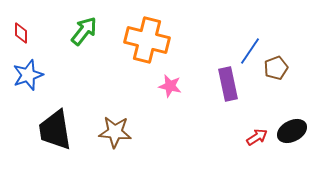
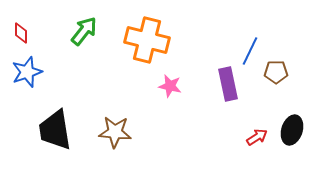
blue line: rotated 8 degrees counterclockwise
brown pentagon: moved 4 px down; rotated 20 degrees clockwise
blue star: moved 1 px left, 3 px up
black ellipse: moved 1 px up; rotated 44 degrees counterclockwise
